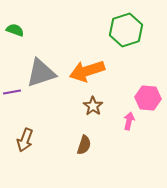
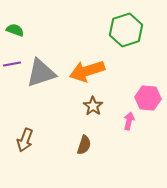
purple line: moved 28 px up
